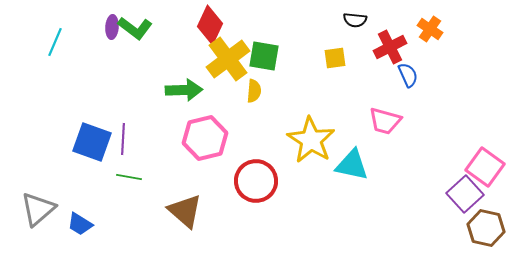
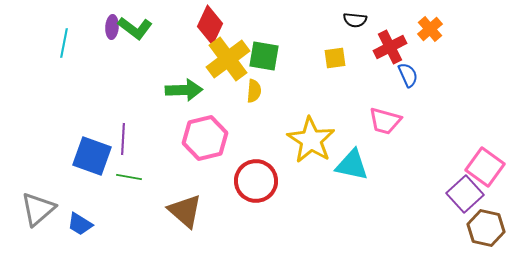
orange cross: rotated 15 degrees clockwise
cyan line: moved 9 px right, 1 px down; rotated 12 degrees counterclockwise
blue square: moved 14 px down
